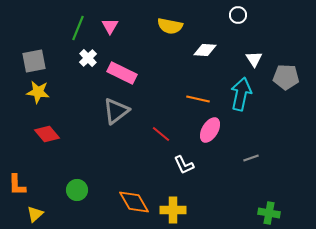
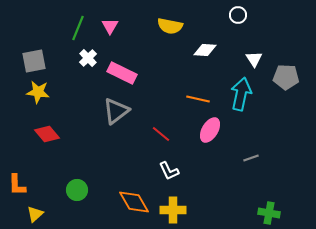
white L-shape: moved 15 px left, 6 px down
